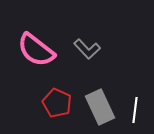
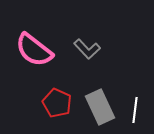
pink semicircle: moved 2 px left
